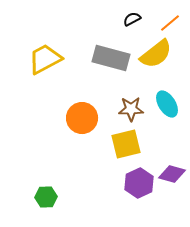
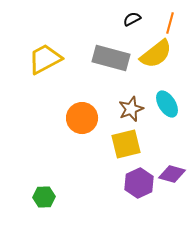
orange line: rotated 35 degrees counterclockwise
brown star: rotated 20 degrees counterclockwise
green hexagon: moved 2 px left
